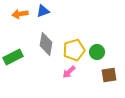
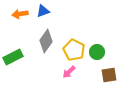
gray diamond: moved 3 px up; rotated 25 degrees clockwise
yellow pentagon: rotated 30 degrees counterclockwise
